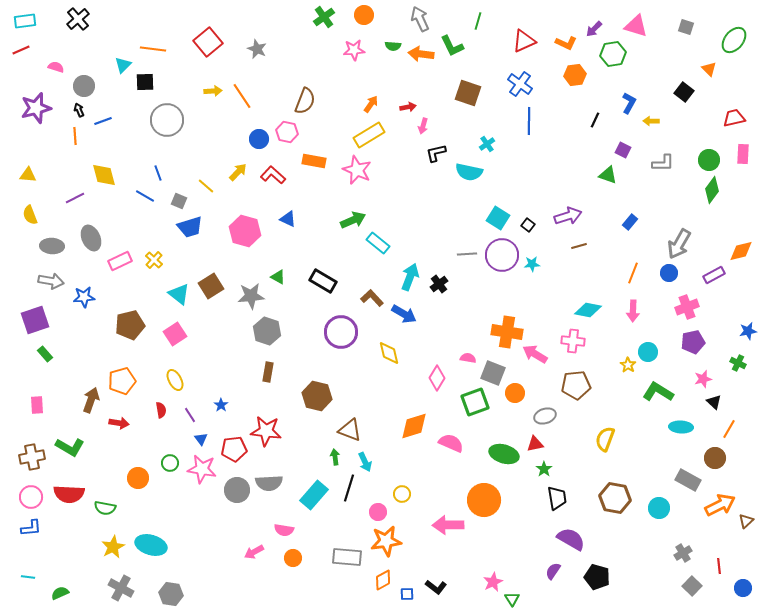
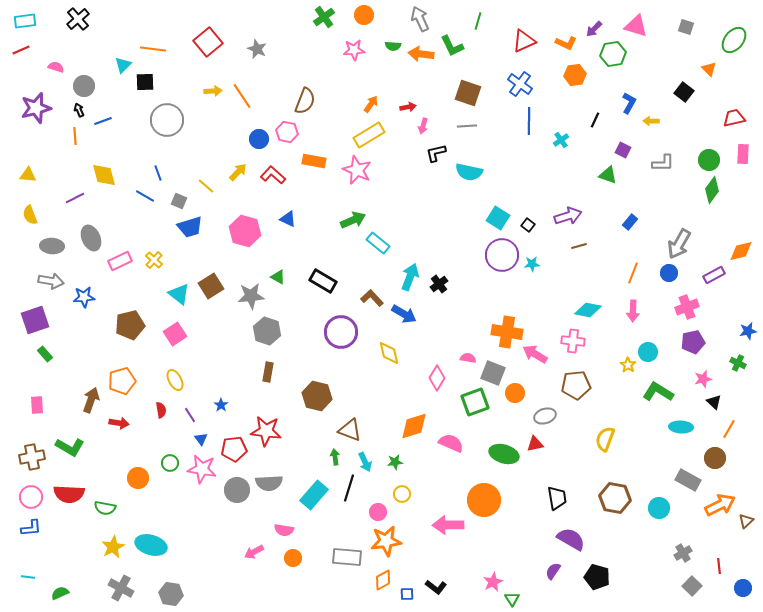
cyan cross at (487, 144): moved 74 px right, 4 px up
gray line at (467, 254): moved 128 px up
green star at (544, 469): moved 149 px left, 7 px up; rotated 28 degrees clockwise
